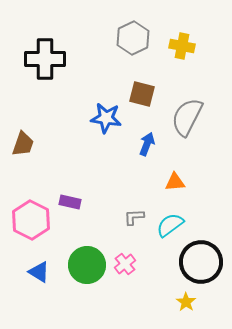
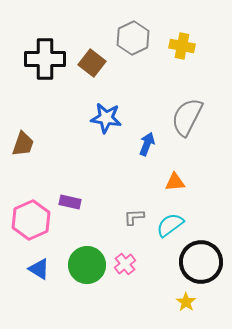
brown square: moved 50 px left, 31 px up; rotated 24 degrees clockwise
pink hexagon: rotated 9 degrees clockwise
blue triangle: moved 3 px up
